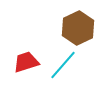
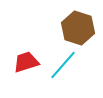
brown hexagon: rotated 16 degrees counterclockwise
